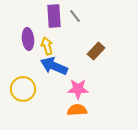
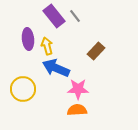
purple rectangle: rotated 35 degrees counterclockwise
blue arrow: moved 2 px right, 2 px down
